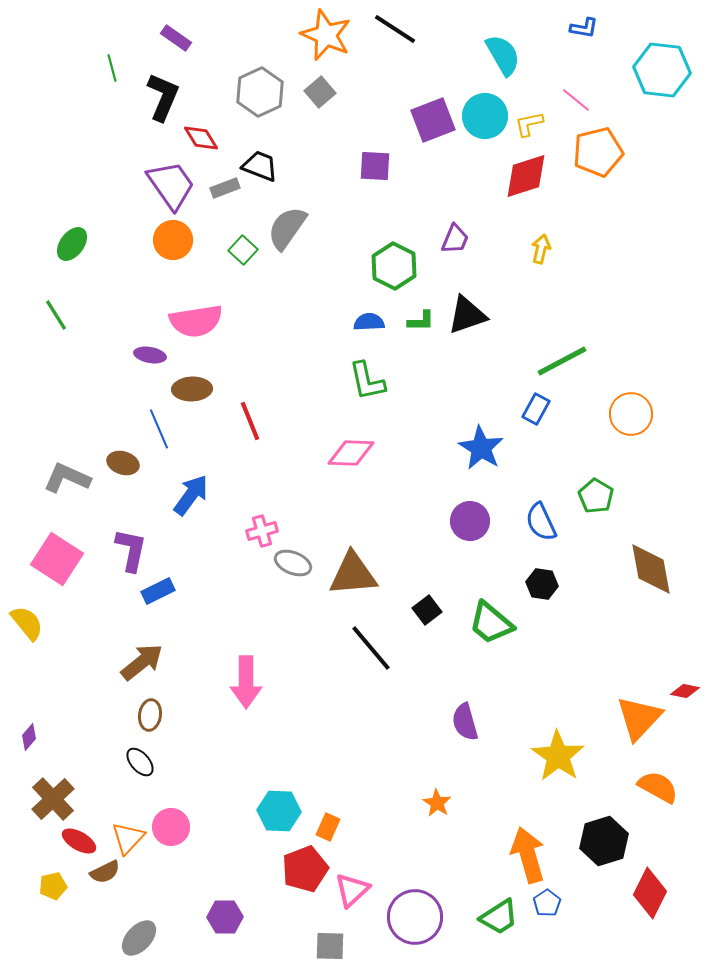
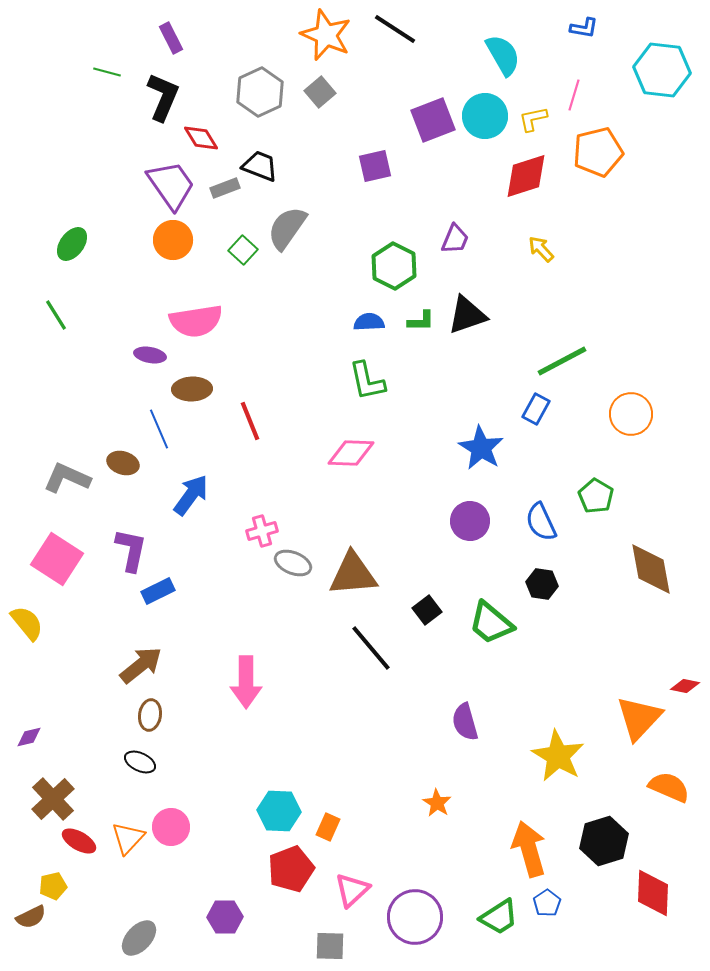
purple rectangle at (176, 38): moved 5 px left; rotated 28 degrees clockwise
green line at (112, 68): moved 5 px left, 4 px down; rotated 60 degrees counterclockwise
pink line at (576, 100): moved 2 px left, 5 px up; rotated 68 degrees clockwise
yellow L-shape at (529, 124): moved 4 px right, 5 px up
purple square at (375, 166): rotated 16 degrees counterclockwise
yellow arrow at (541, 249): rotated 56 degrees counterclockwise
brown arrow at (142, 662): moved 1 px left, 3 px down
red diamond at (685, 691): moved 5 px up
purple diamond at (29, 737): rotated 36 degrees clockwise
yellow star at (558, 756): rotated 4 degrees counterclockwise
black ellipse at (140, 762): rotated 24 degrees counterclockwise
orange semicircle at (658, 787): moved 11 px right; rotated 6 degrees counterclockwise
orange arrow at (528, 855): moved 1 px right, 6 px up
red pentagon at (305, 869): moved 14 px left
brown semicircle at (105, 872): moved 74 px left, 45 px down
red diamond at (650, 893): moved 3 px right; rotated 24 degrees counterclockwise
